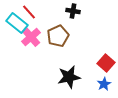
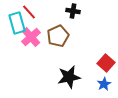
cyan rectangle: rotated 35 degrees clockwise
